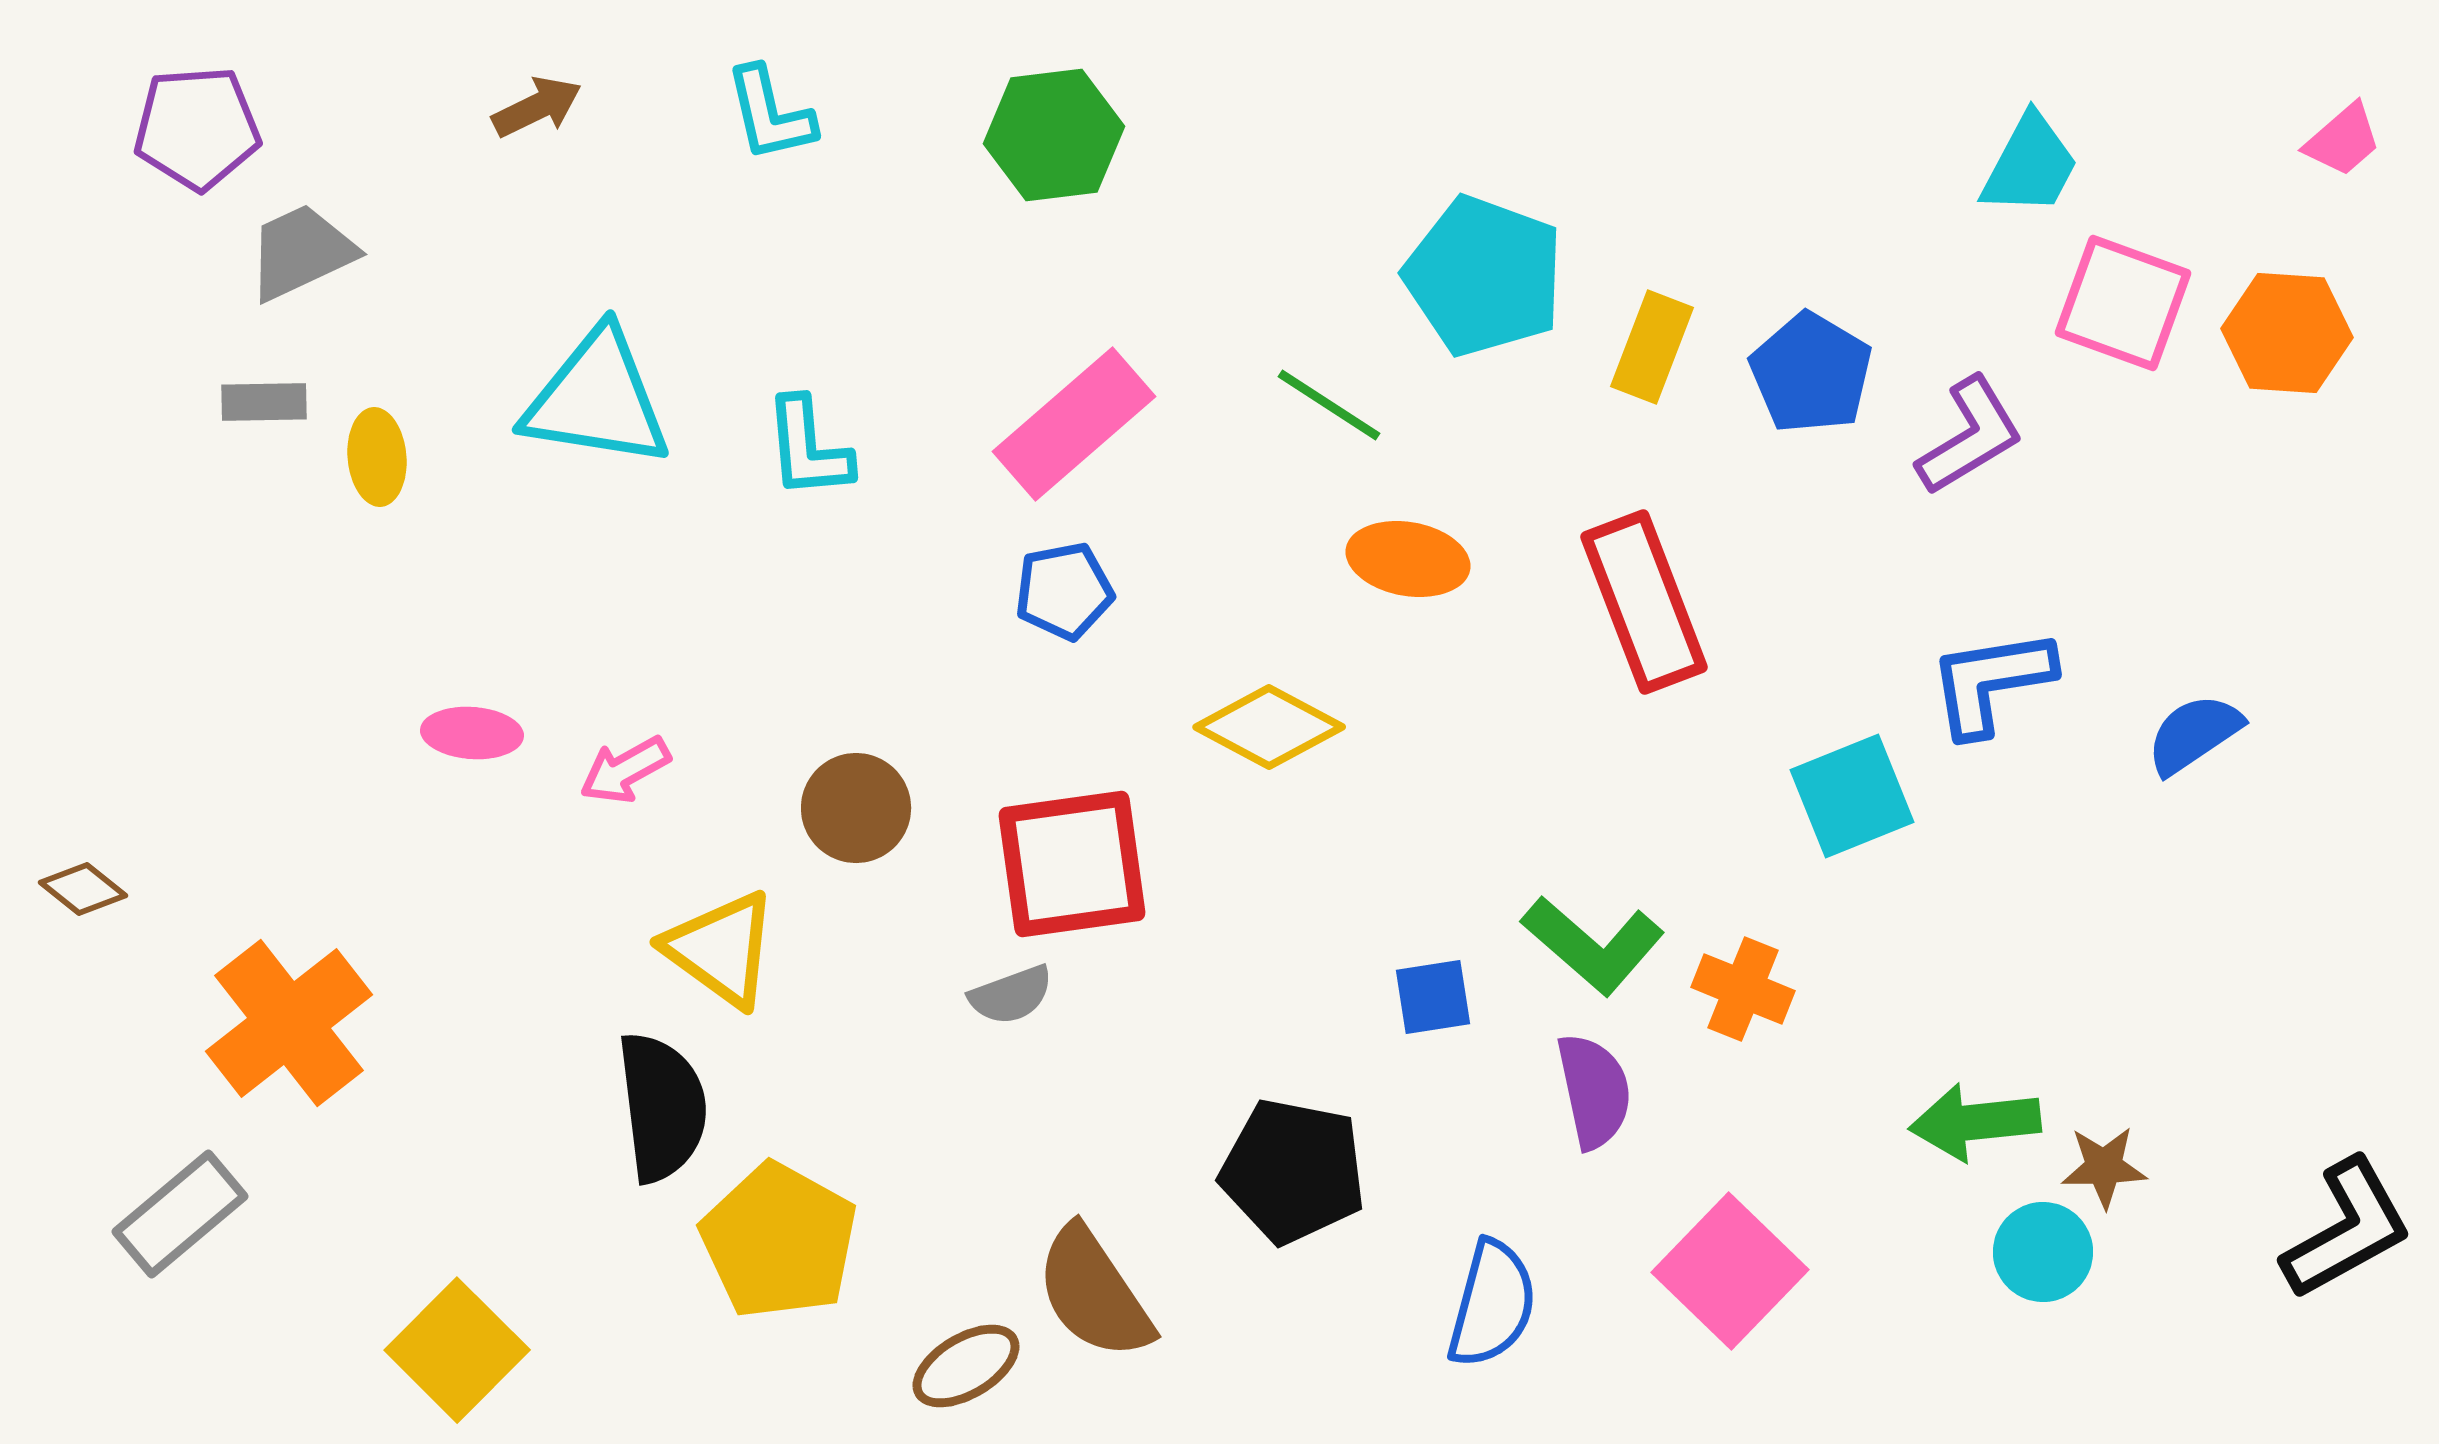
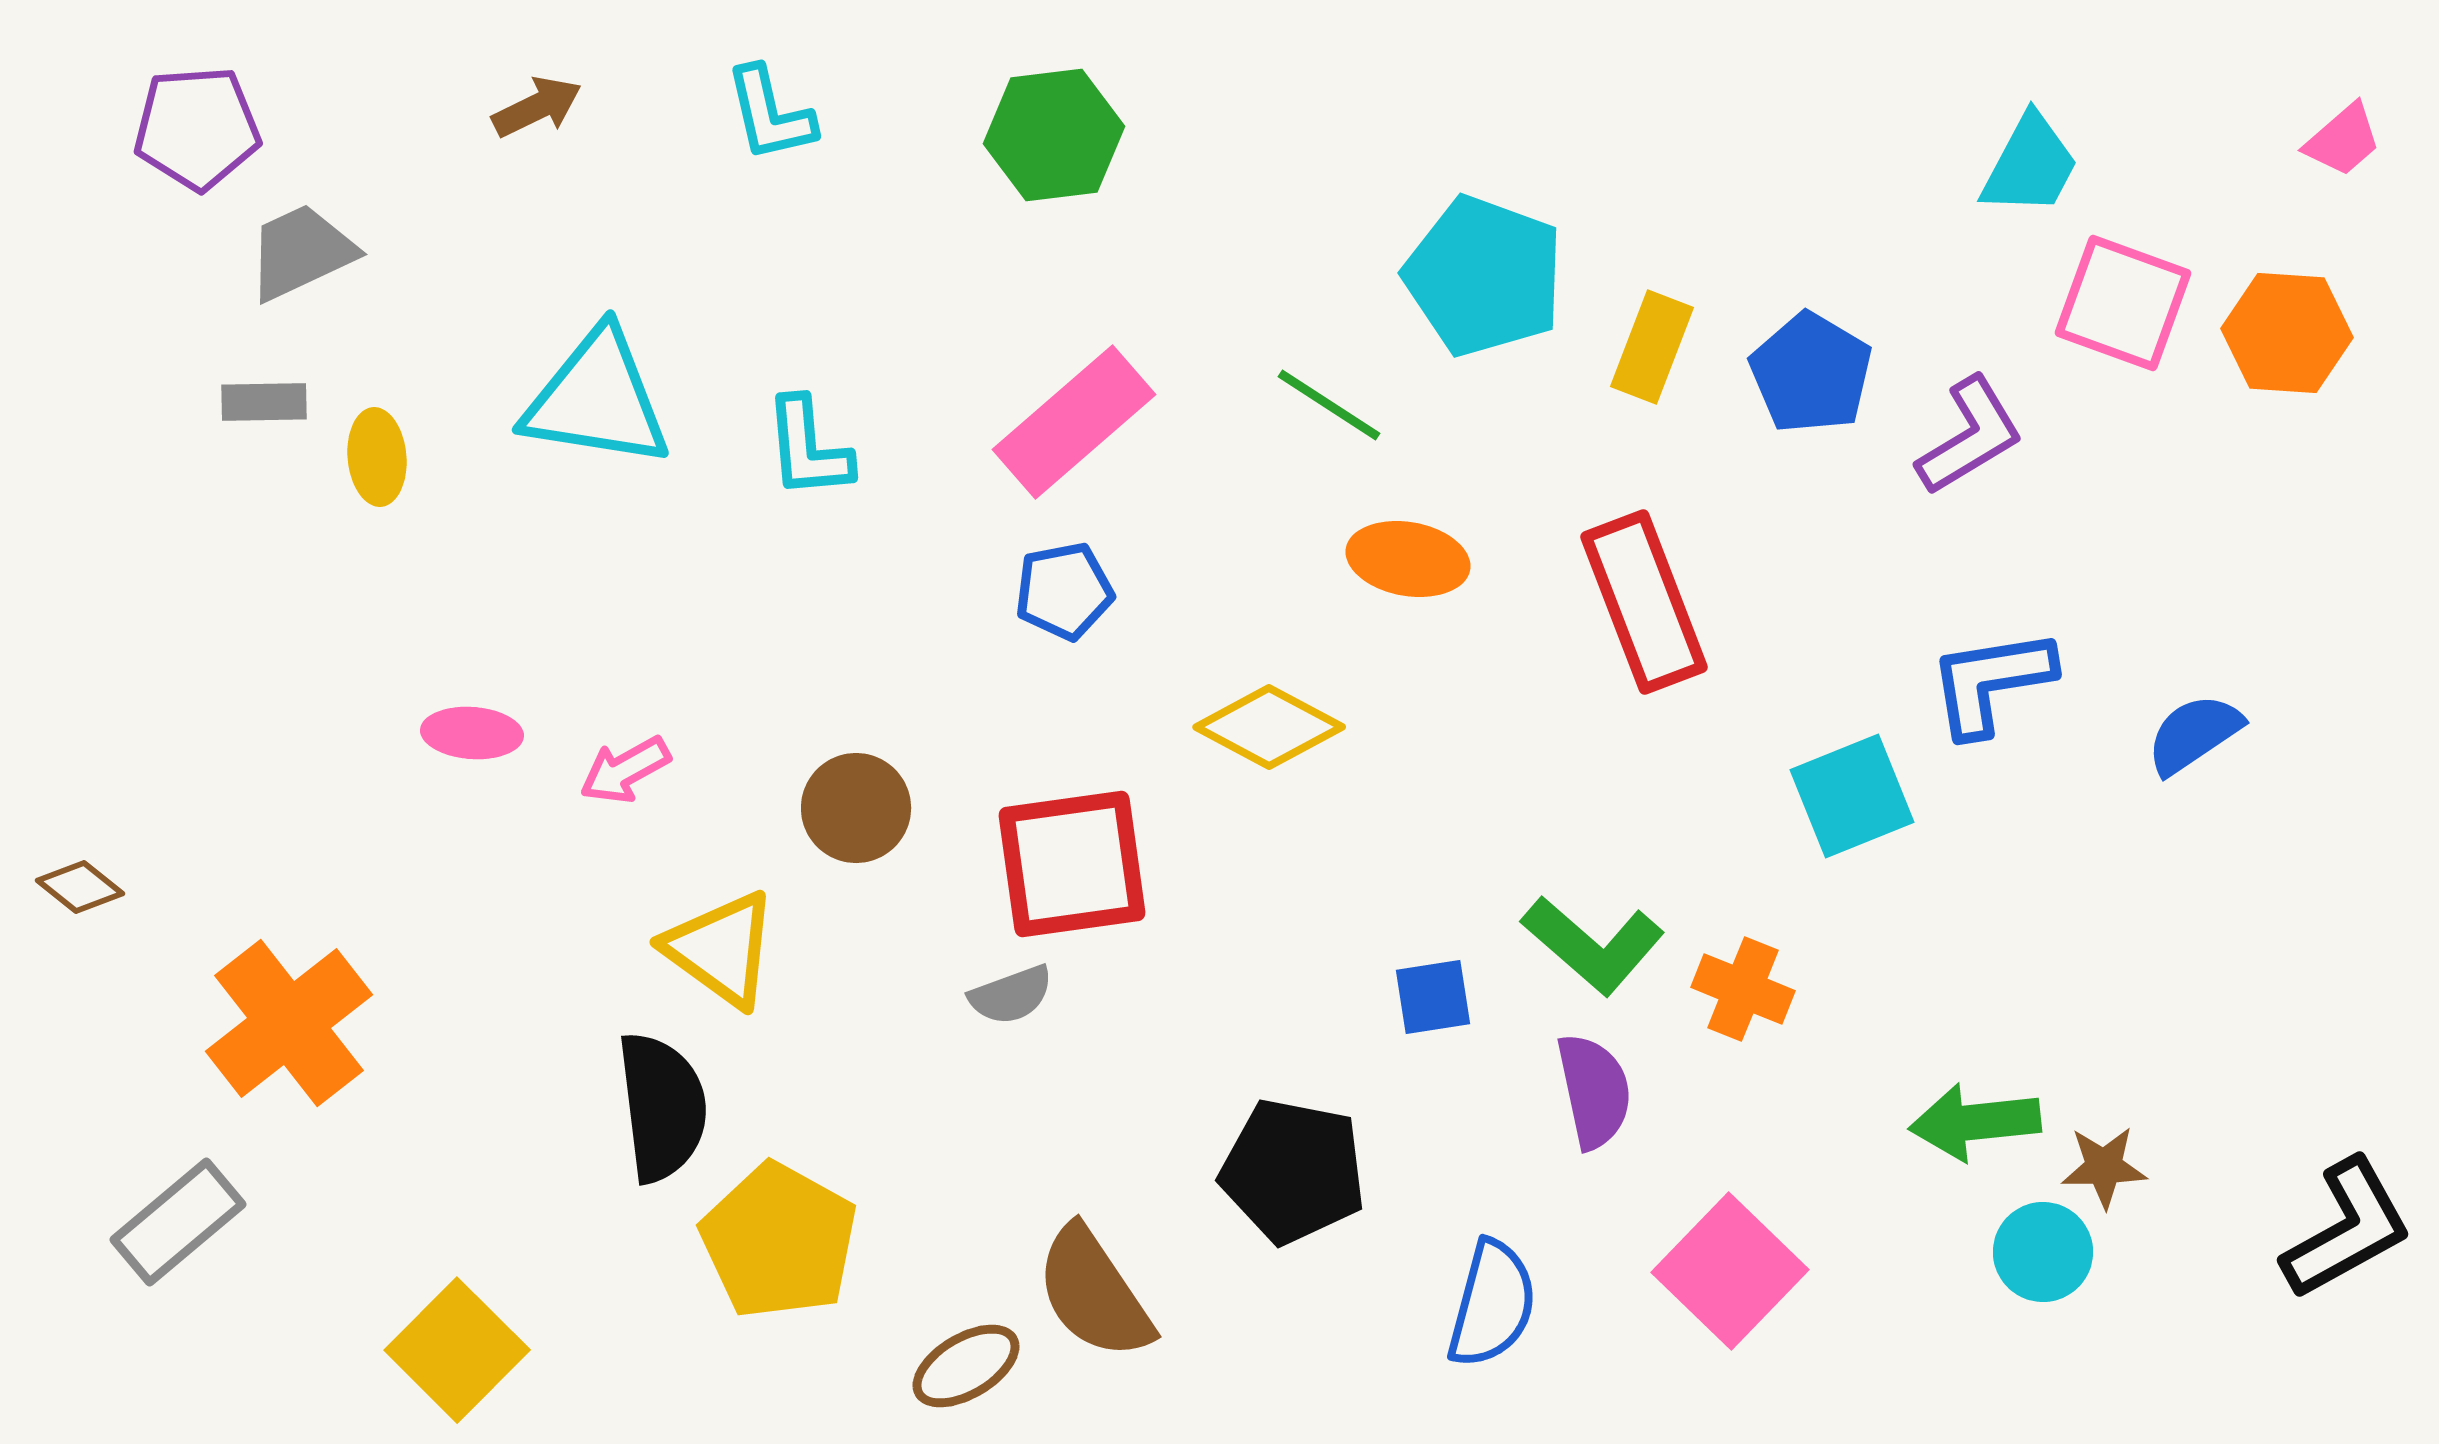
pink rectangle at (1074, 424): moved 2 px up
brown diamond at (83, 889): moved 3 px left, 2 px up
gray rectangle at (180, 1214): moved 2 px left, 8 px down
